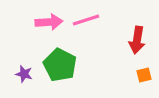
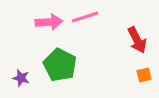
pink line: moved 1 px left, 3 px up
red arrow: rotated 36 degrees counterclockwise
purple star: moved 3 px left, 4 px down
